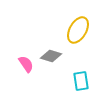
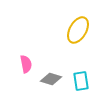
gray diamond: moved 23 px down
pink semicircle: rotated 24 degrees clockwise
